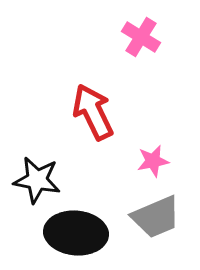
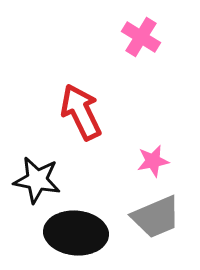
red arrow: moved 12 px left
